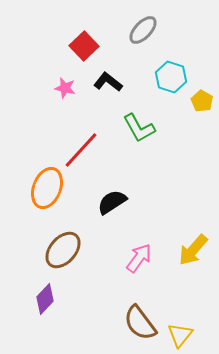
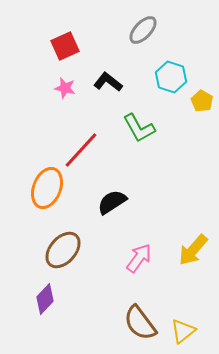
red square: moved 19 px left; rotated 20 degrees clockwise
yellow triangle: moved 3 px right, 4 px up; rotated 12 degrees clockwise
